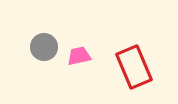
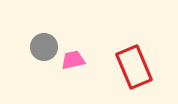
pink trapezoid: moved 6 px left, 4 px down
